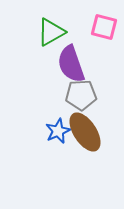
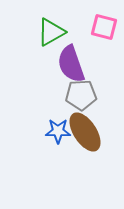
blue star: rotated 25 degrees clockwise
